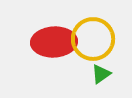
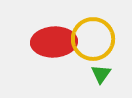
green triangle: rotated 20 degrees counterclockwise
